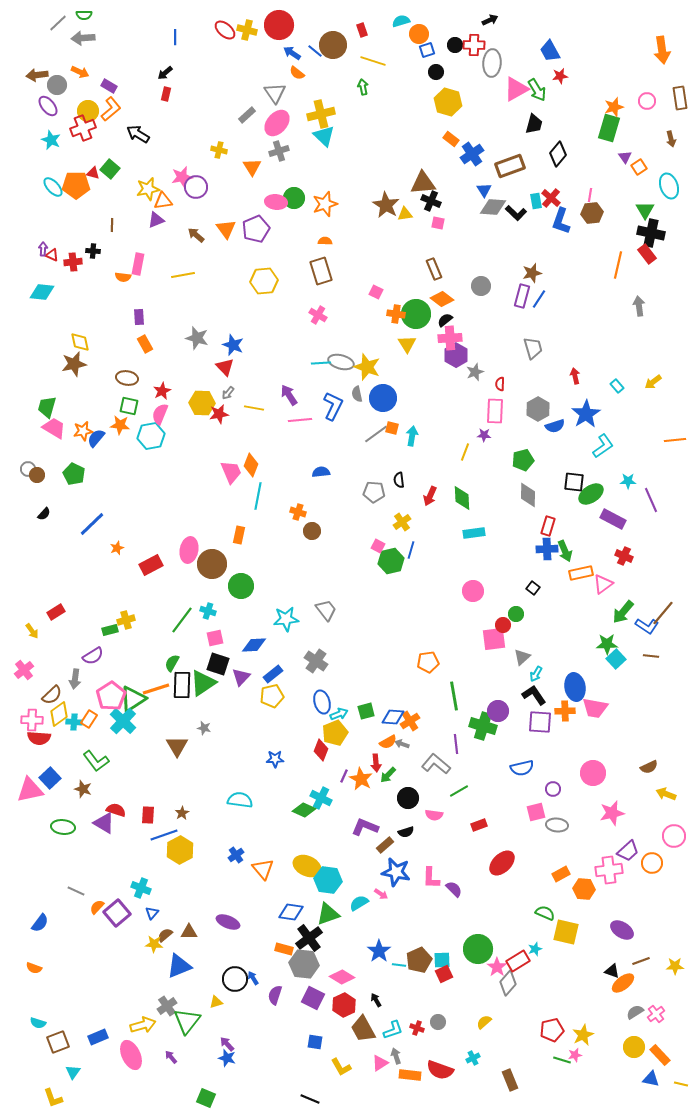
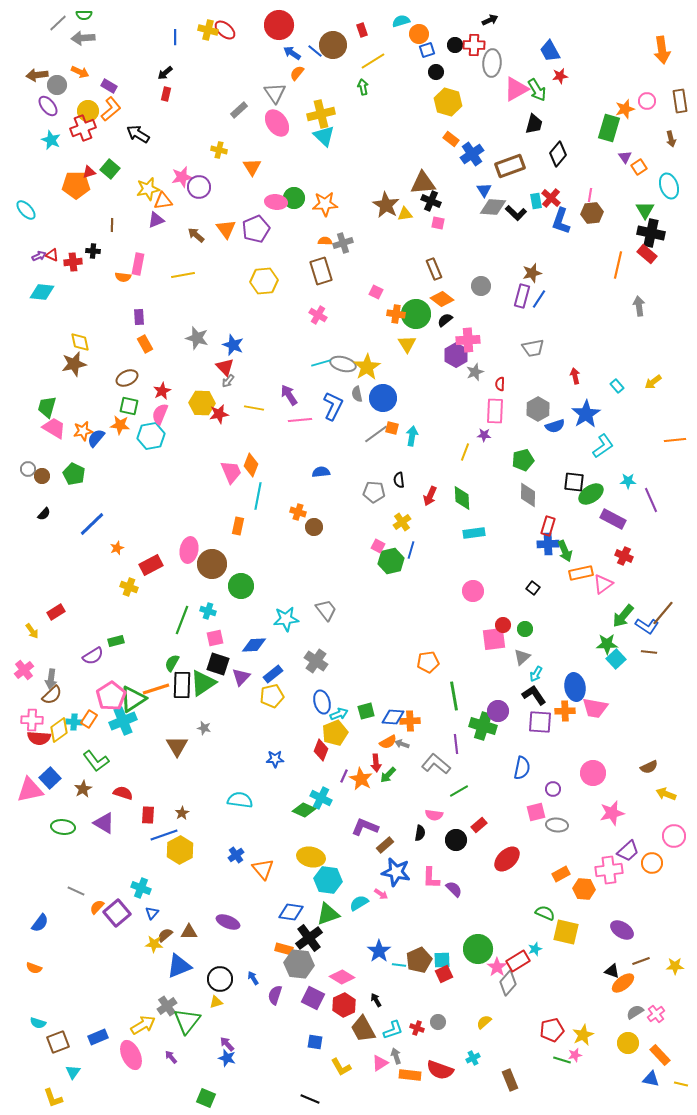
yellow cross at (247, 30): moved 39 px left
yellow line at (373, 61): rotated 50 degrees counterclockwise
orange semicircle at (297, 73): rotated 91 degrees clockwise
brown rectangle at (680, 98): moved 3 px down
orange star at (614, 107): moved 11 px right, 2 px down
gray rectangle at (247, 115): moved 8 px left, 5 px up
pink ellipse at (277, 123): rotated 76 degrees counterclockwise
gray cross at (279, 151): moved 64 px right, 92 px down
red triangle at (93, 173): moved 4 px left, 1 px up; rotated 32 degrees counterclockwise
cyan ellipse at (53, 187): moved 27 px left, 23 px down
purple circle at (196, 187): moved 3 px right
orange star at (325, 204): rotated 15 degrees clockwise
purple arrow at (43, 249): moved 4 px left, 7 px down; rotated 64 degrees clockwise
red rectangle at (647, 254): rotated 12 degrees counterclockwise
pink cross at (450, 338): moved 18 px right, 2 px down
gray trapezoid at (533, 348): rotated 95 degrees clockwise
gray ellipse at (341, 362): moved 2 px right, 2 px down
cyan line at (321, 363): rotated 12 degrees counterclockwise
yellow star at (367, 367): rotated 20 degrees clockwise
brown ellipse at (127, 378): rotated 35 degrees counterclockwise
gray arrow at (228, 393): moved 12 px up
brown circle at (37, 475): moved 5 px right, 1 px down
brown circle at (312, 531): moved 2 px right, 4 px up
orange rectangle at (239, 535): moved 1 px left, 9 px up
blue cross at (547, 549): moved 1 px right, 5 px up
green arrow at (623, 612): moved 4 px down
green circle at (516, 614): moved 9 px right, 15 px down
yellow cross at (126, 620): moved 3 px right, 33 px up; rotated 36 degrees clockwise
green line at (182, 620): rotated 16 degrees counterclockwise
green rectangle at (110, 630): moved 6 px right, 11 px down
brown line at (651, 656): moved 2 px left, 4 px up
gray arrow at (75, 679): moved 24 px left
yellow diamond at (59, 714): moved 16 px down
cyan cross at (123, 721): rotated 24 degrees clockwise
orange cross at (410, 721): rotated 30 degrees clockwise
blue semicircle at (522, 768): rotated 65 degrees counterclockwise
brown star at (83, 789): rotated 24 degrees clockwise
black circle at (408, 798): moved 48 px right, 42 px down
red semicircle at (116, 810): moved 7 px right, 17 px up
red rectangle at (479, 825): rotated 21 degrees counterclockwise
black semicircle at (406, 832): moved 14 px right, 1 px down; rotated 63 degrees counterclockwise
red ellipse at (502, 863): moved 5 px right, 4 px up
yellow ellipse at (307, 866): moved 4 px right, 9 px up; rotated 12 degrees counterclockwise
gray hexagon at (304, 964): moved 5 px left
black circle at (235, 979): moved 15 px left
yellow arrow at (143, 1025): rotated 15 degrees counterclockwise
yellow circle at (634, 1047): moved 6 px left, 4 px up
